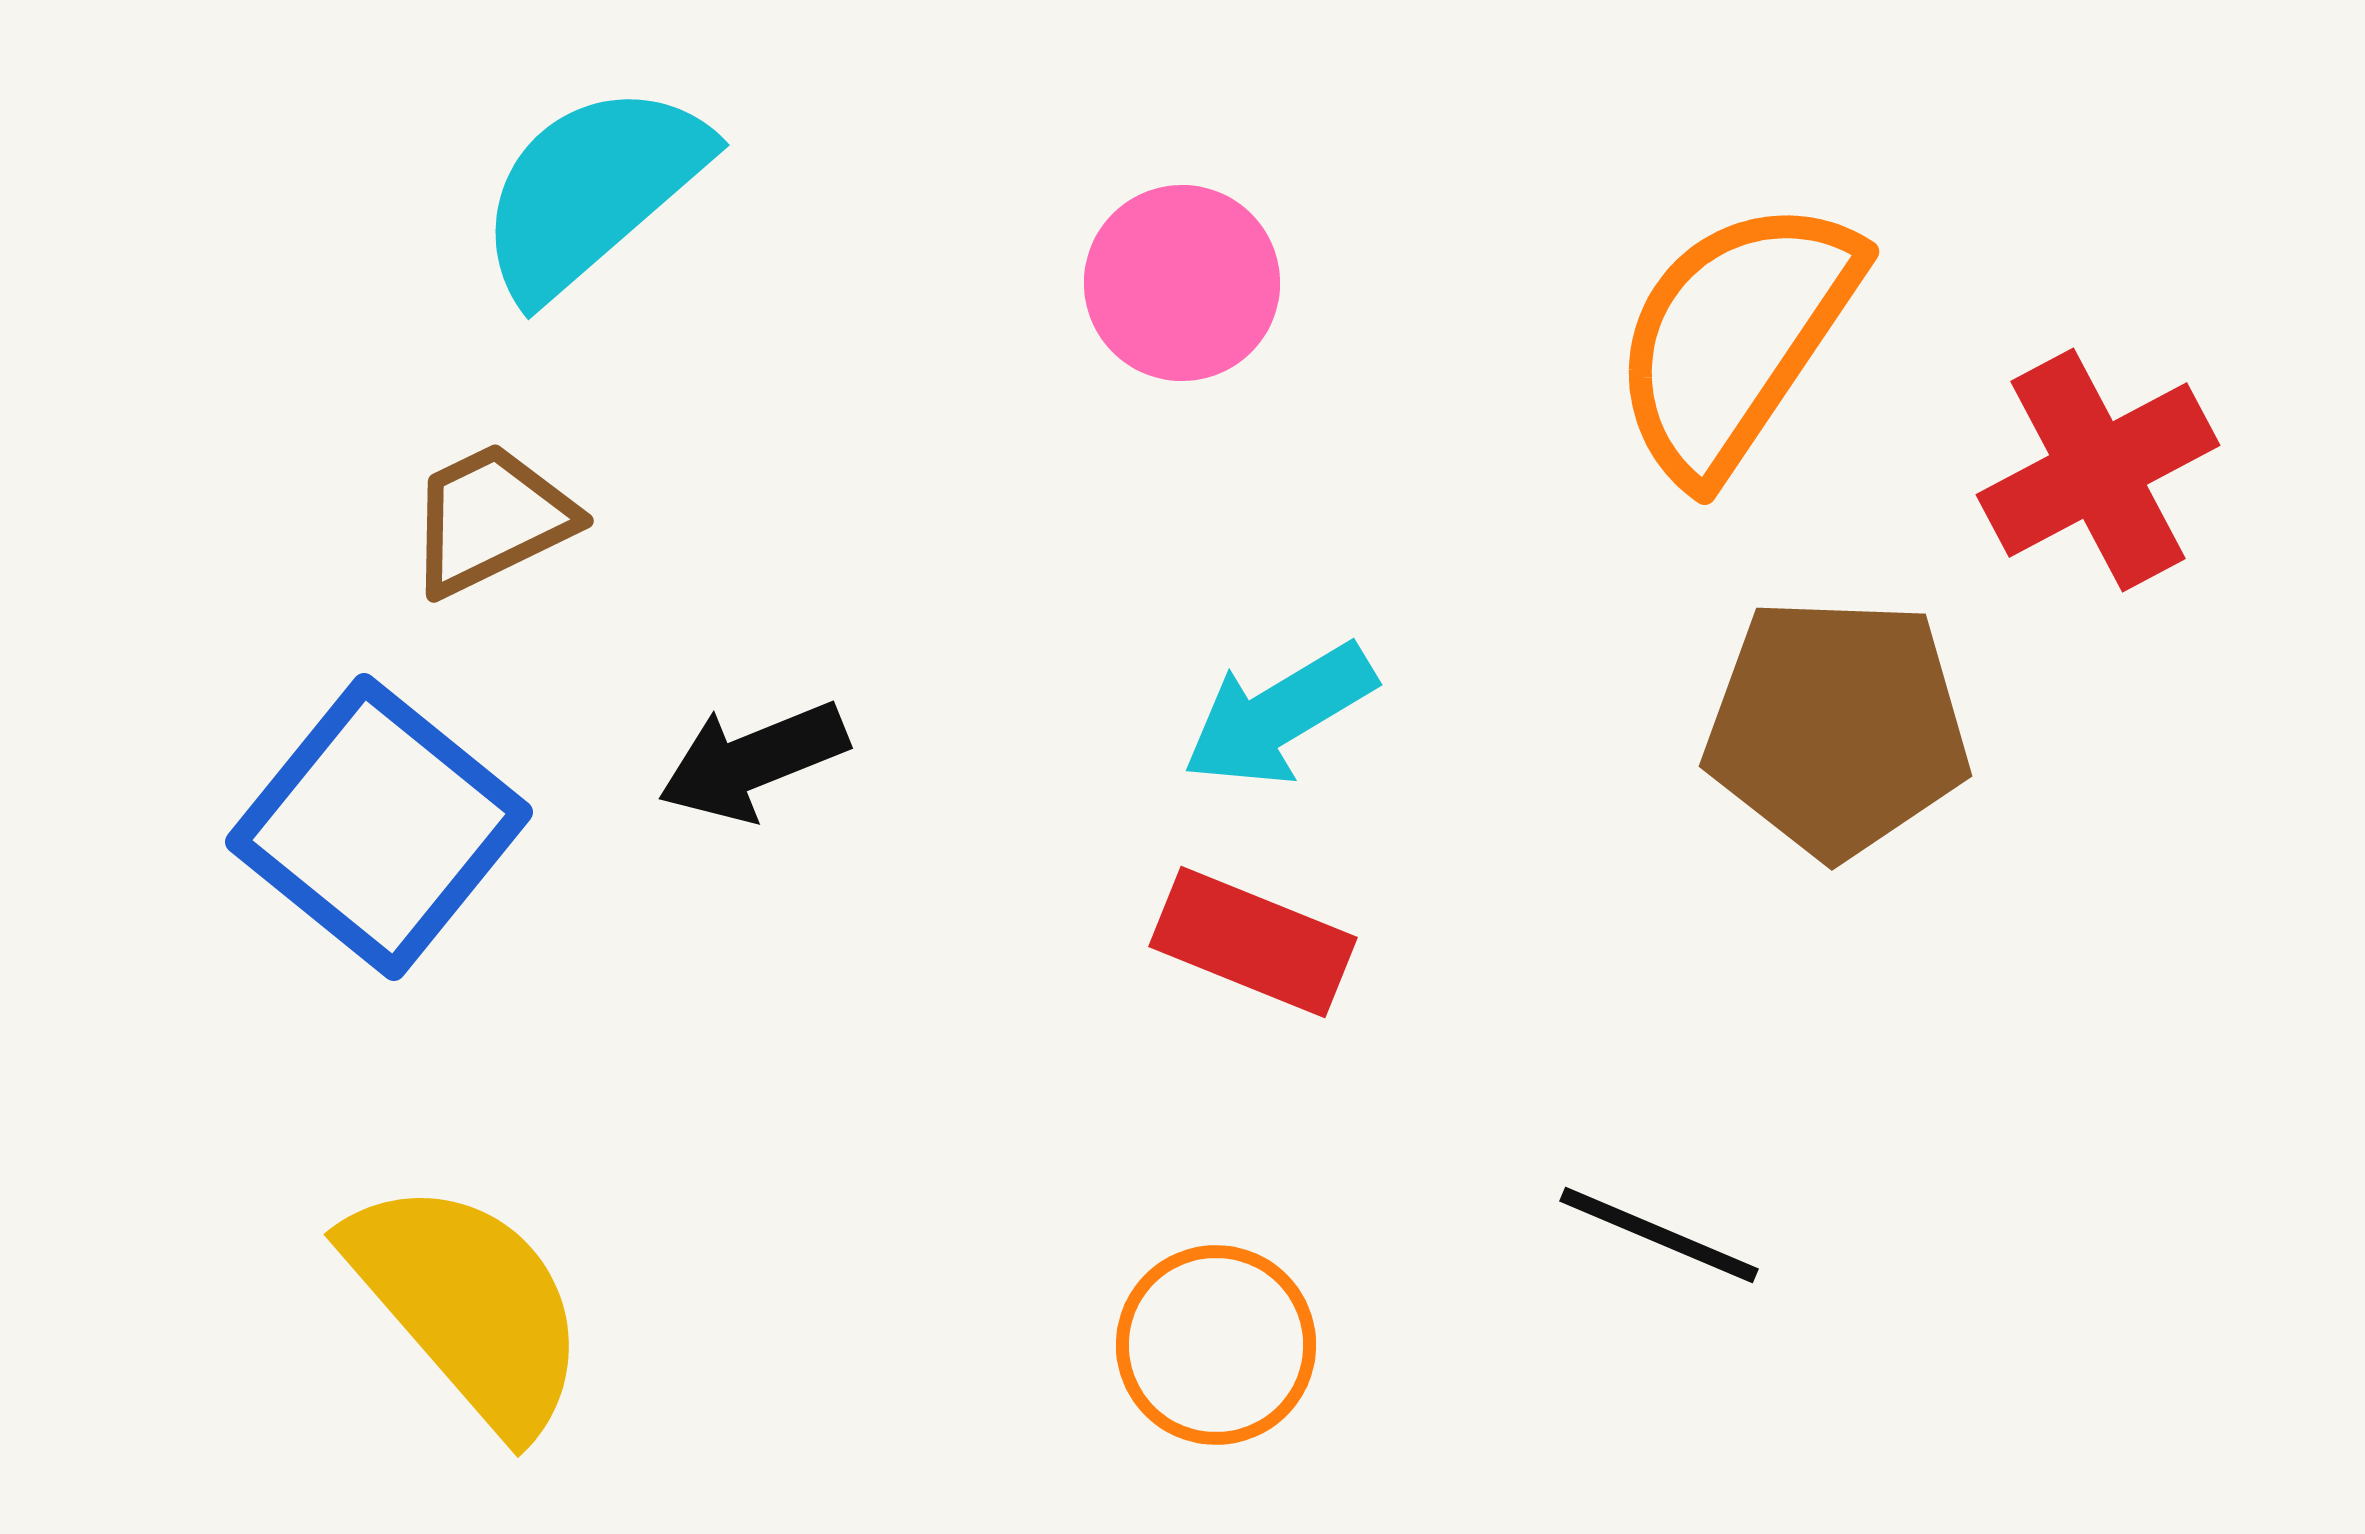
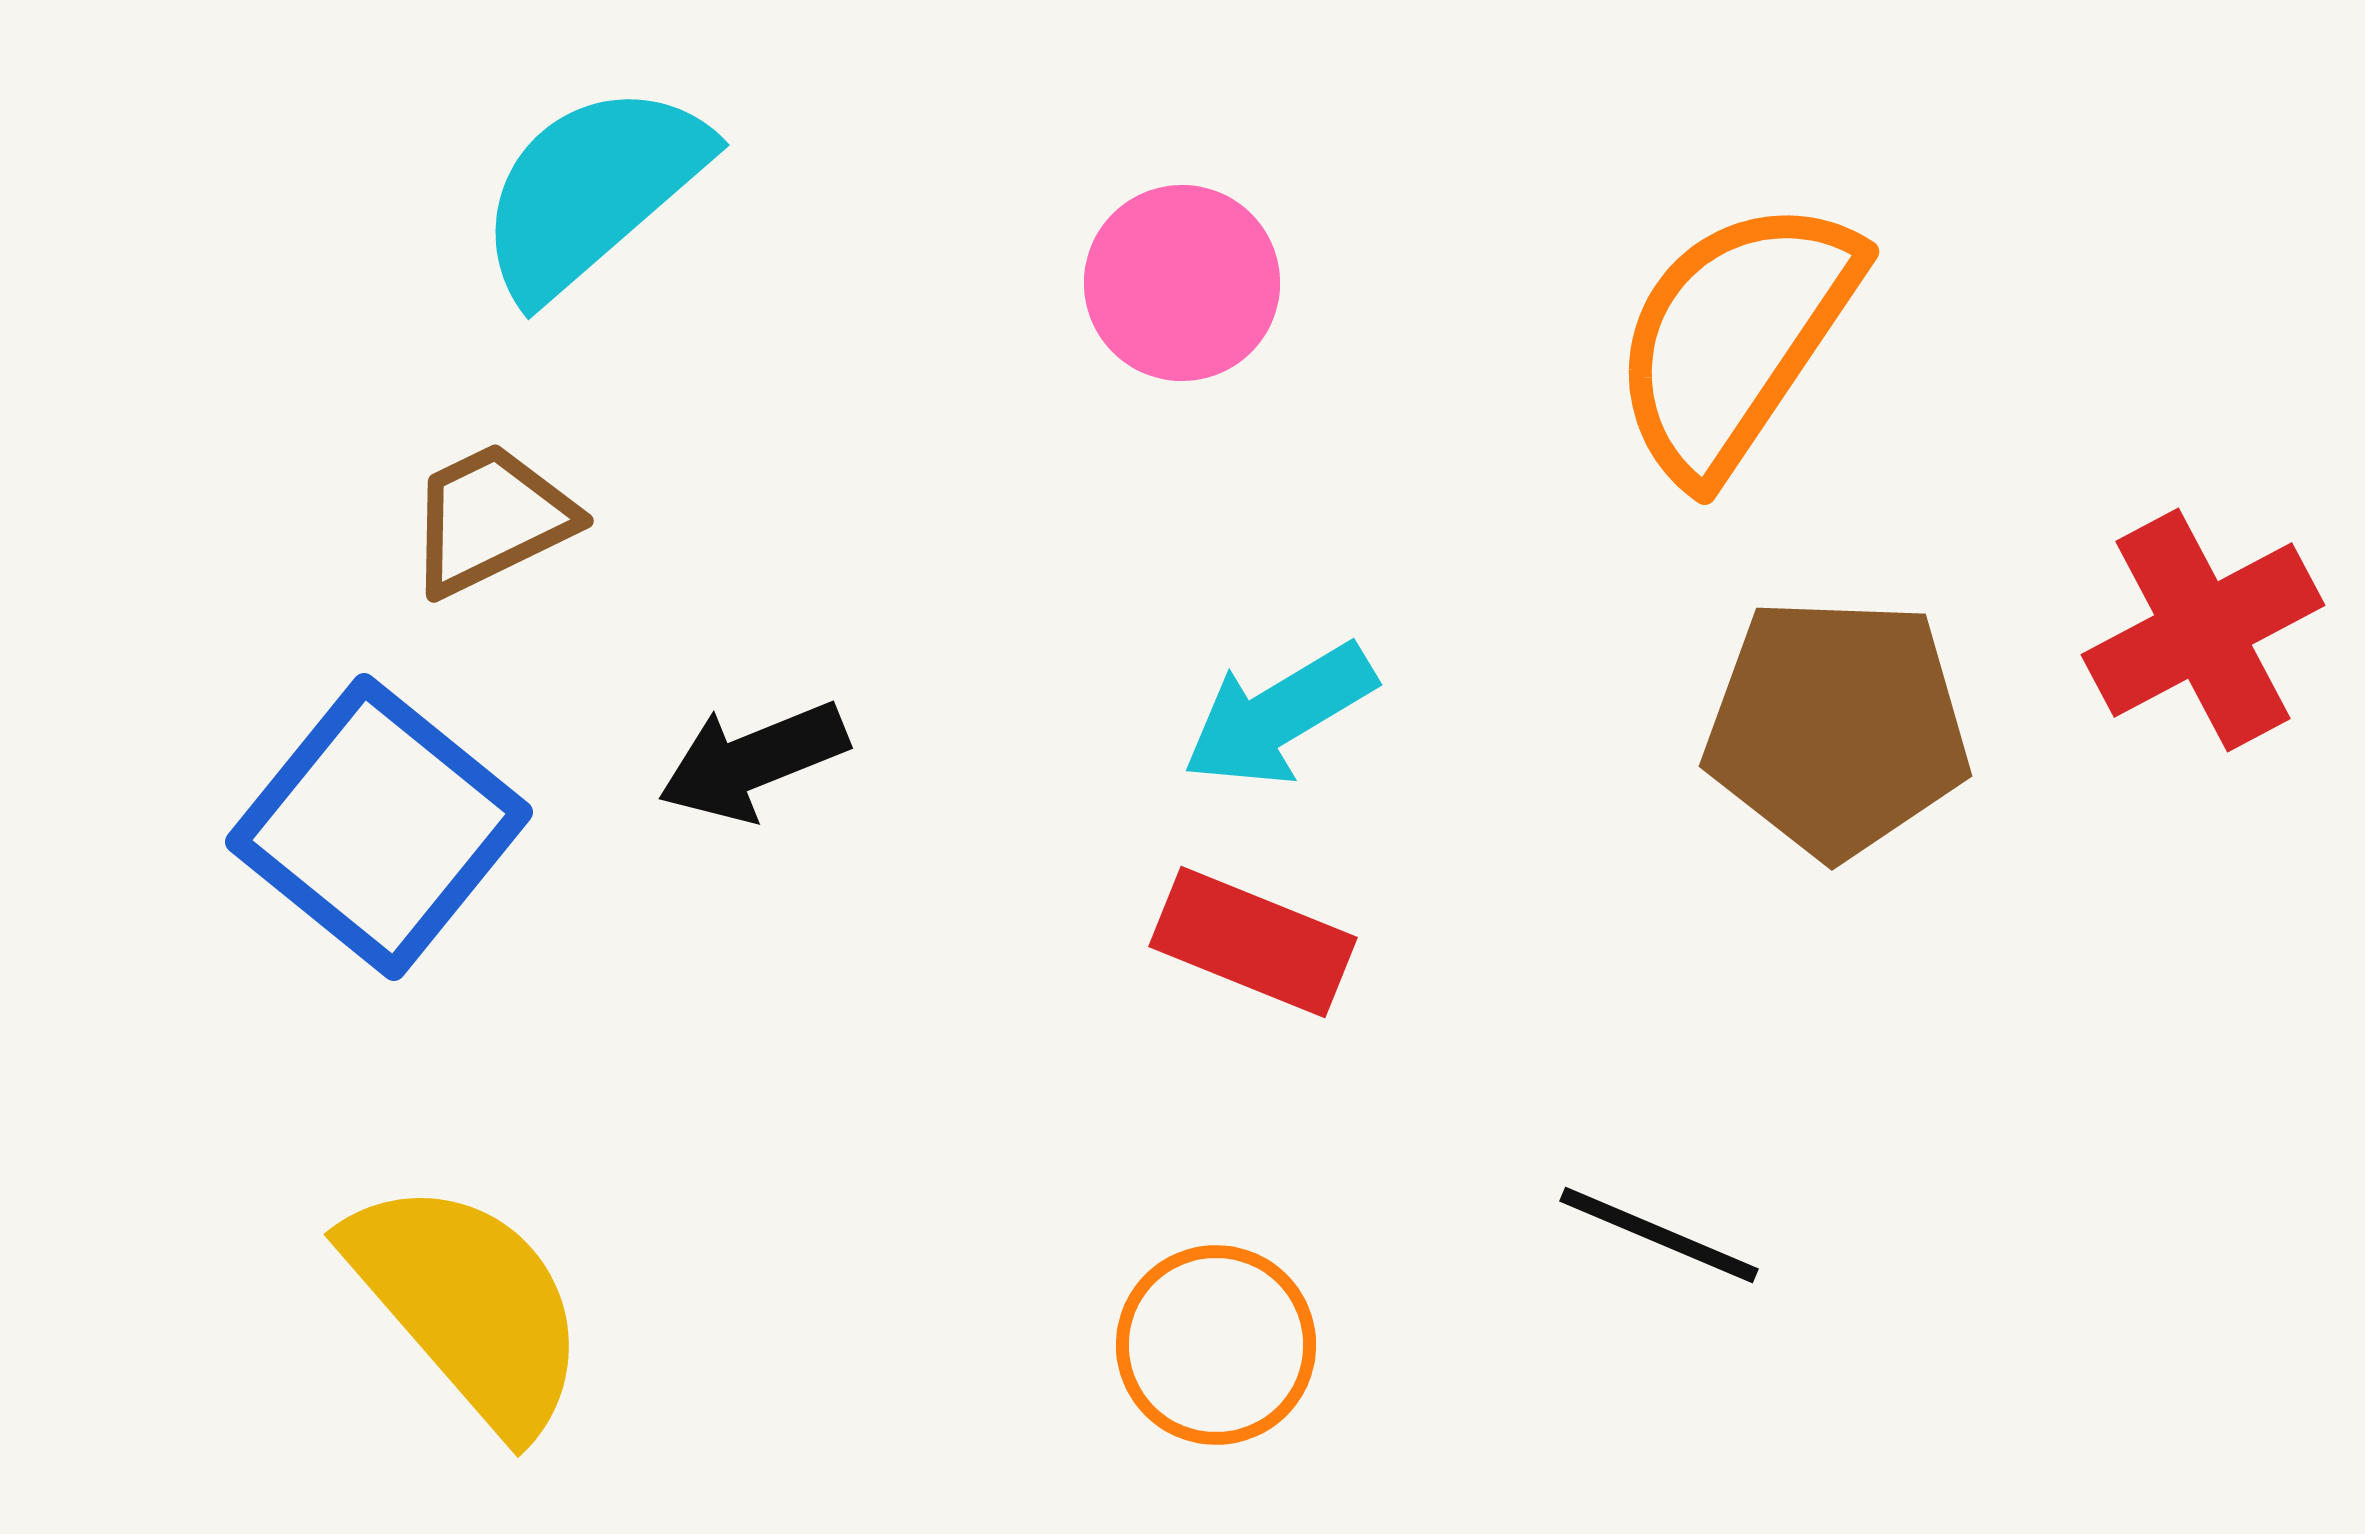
red cross: moved 105 px right, 160 px down
